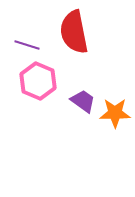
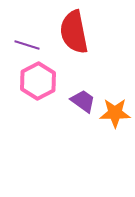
pink hexagon: rotated 9 degrees clockwise
